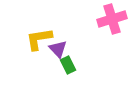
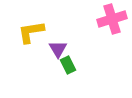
yellow L-shape: moved 8 px left, 7 px up
purple triangle: rotated 12 degrees clockwise
